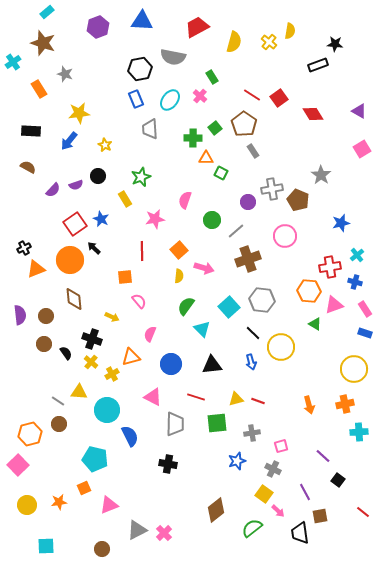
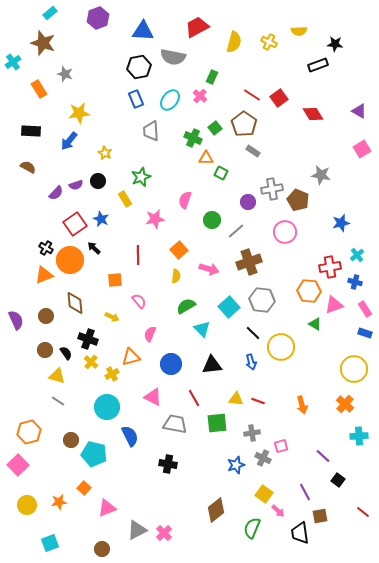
cyan rectangle at (47, 12): moved 3 px right, 1 px down
blue triangle at (142, 21): moved 1 px right, 10 px down
purple hexagon at (98, 27): moved 9 px up
yellow semicircle at (290, 31): moved 9 px right; rotated 77 degrees clockwise
yellow cross at (269, 42): rotated 14 degrees counterclockwise
black hexagon at (140, 69): moved 1 px left, 2 px up
green rectangle at (212, 77): rotated 56 degrees clockwise
gray trapezoid at (150, 129): moved 1 px right, 2 px down
green cross at (193, 138): rotated 24 degrees clockwise
yellow star at (105, 145): moved 8 px down
gray rectangle at (253, 151): rotated 24 degrees counterclockwise
gray star at (321, 175): rotated 24 degrees counterclockwise
black circle at (98, 176): moved 5 px down
purple semicircle at (53, 190): moved 3 px right, 3 px down
pink circle at (285, 236): moved 4 px up
black cross at (24, 248): moved 22 px right; rotated 32 degrees counterclockwise
red line at (142, 251): moved 4 px left, 4 px down
brown cross at (248, 259): moved 1 px right, 3 px down
pink arrow at (204, 268): moved 5 px right, 1 px down
orange triangle at (36, 269): moved 8 px right, 6 px down
yellow semicircle at (179, 276): moved 3 px left
orange square at (125, 277): moved 10 px left, 3 px down
brown diamond at (74, 299): moved 1 px right, 4 px down
green semicircle at (186, 306): rotated 24 degrees clockwise
purple semicircle at (20, 315): moved 4 px left, 5 px down; rotated 18 degrees counterclockwise
black cross at (92, 339): moved 4 px left
brown circle at (44, 344): moved 1 px right, 6 px down
yellow triangle at (79, 392): moved 22 px left, 16 px up; rotated 12 degrees clockwise
red line at (196, 397): moved 2 px left, 1 px down; rotated 42 degrees clockwise
yellow triangle at (236, 399): rotated 21 degrees clockwise
orange cross at (345, 404): rotated 36 degrees counterclockwise
orange arrow at (309, 405): moved 7 px left
cyan circle at (107, 410): moved 3 px up
brown circle at (59, 424): moved 12 px right, 16 px down
gray trapezoid at (175, 424): rotated 80 degrees counterclockwise
cyan cross at (359, 432): moved 4 px down
orange hexagon at (30, 434): moved 1 px left, 2 px up
cyan pentagon at (95, 459): moved 1 px left, 5 px up
blue star at (237, 461): moved 1 px left, 4 px down
gray cross at (273, 469): moved 10 px left, 11 px up
orange square at (84, 488): rotated 24 degrees counterclockwise
pink triangle at (109, 505): moved 2 px left, 3 px down
green semicircle at (252, 528): rotated 30 degrees counterclockwise
cyan square at (46, 546): moved 4 px right, 3 px up; rotated 18 degrees counterclockwise
